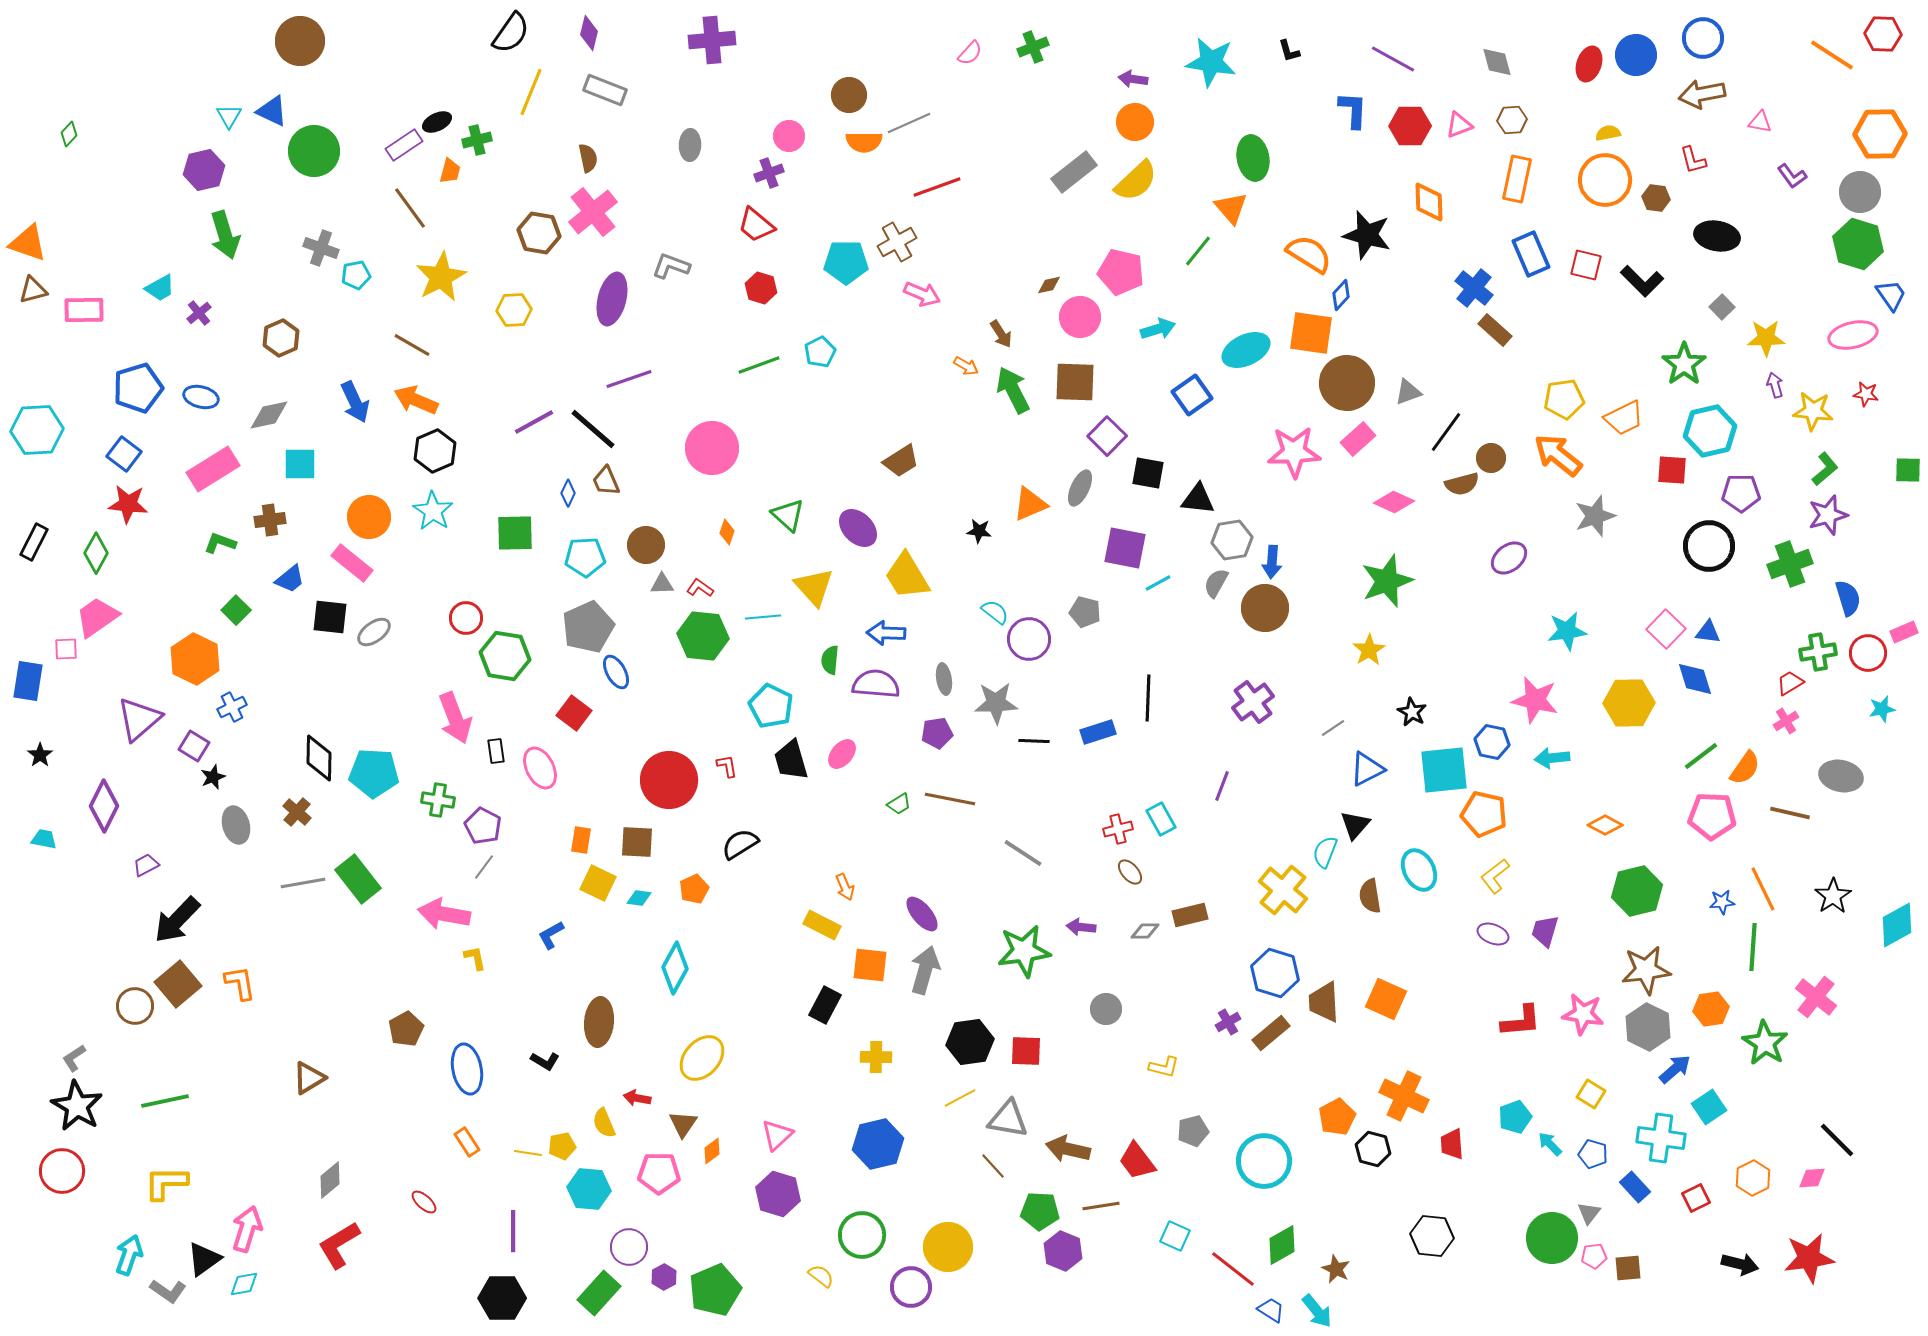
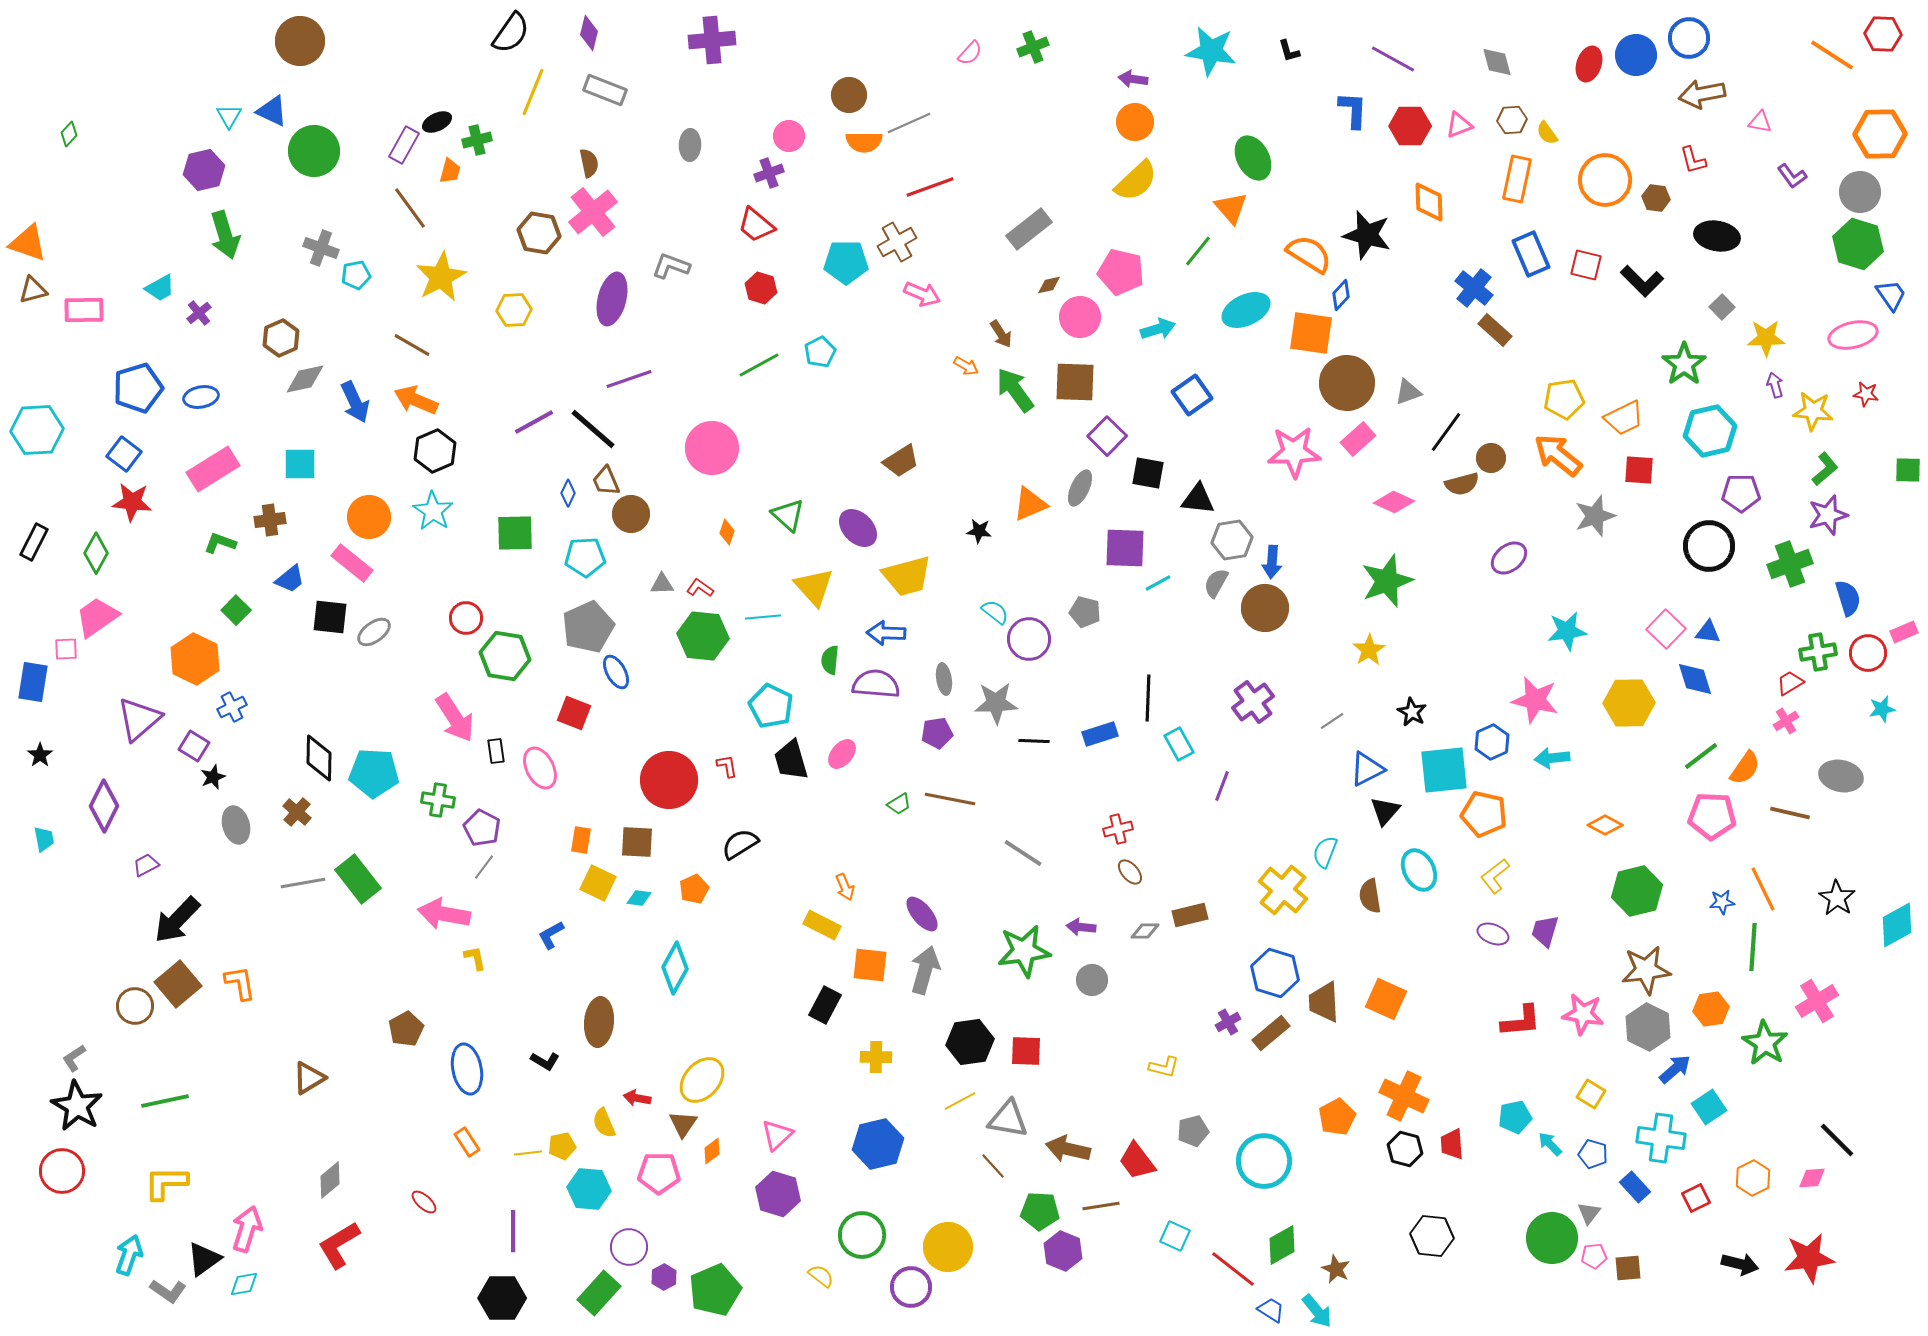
blue circle at (1703, 38): moved 14 px left
cyan star at (1211, 62): moved 11 px up
yellow line at (531, 92): moved 2 px right
yellow semicircle at (1608, 133): moved 61 px left; rotated 115 degrees counterclockwise
purple rectangle at (404, 145): rotated 27 degrees counterclockwise
brown semicircle at (588, 158): moved 1 px right, 5 px down
green ellipse at (1253, 158): rotated 18 degrees counterclockwise
gray rectangle at (1074, 172): moved 45 px left, 57 px down
red line at (937, 187): moved 7 px left
cyan ellipse at (1246, 350): moved 40 px up
green line at (759, 365): rotated 9 degrees counterclockwise
green arrow at (1013, 390): moved 2 px right; rotated 9 degrees counterclockwise
blue ellipse at (201, 397): rotated 24 degrees counterclockwise
gray diamond at (269, 415): moved 36 px right, 36 px up
red square at (1672, 470): moved 33 px left
red star at (128, 504): moved 4 px right, 2 px up
brown circle at (646, 545): moved 15 px left, 31 px up
purple square at (1125, 548): rotated 9 degrees counterclockwise
yellow trapezoid at (907, 576): rotated 74 degrees counterclockwise
blue rectangle at (28, 681): moved 5 px right, 1 px down
red square at (574, 713): rotated 16 degrees counterclockwise
pink arrow at (455, 718): rotated 12 degrees counterclockwise
gray line at (1333, 728): moved 1 px left, 7 px up
blue rectangle at (1098, 732): moved 2 px right, 2 px down
blue hexagon at (1492, 742): rotated 24 degrees clockwise
cyan rectangle at (1161, 819): moved 18 px right, 75 px up
black triangle at (1355, 825): moved 30 px right, 14 px up
purple pentagon at (483, 826): moved 1 px left, 2 px down
cyan trapezoid at (44, 839): rotated 68 degrees clockwise
black star at (1833, 896): moved 4 px right, 2 px down; rotated 6 degrees counterclockwise
pink cross at (1816, 997): moved 1 px right, 4 px down; rotated 21 degrees clockwise
gray circle at (1106, 1009): moved 14 px left, 29 px up
yellow ellipse at (702, 1058): moved 22 px down
yellow line at (960, 1098): moved 3 px down
cyan pentagon at (1515, 1117): rotated 8 degrees clockwise
black hexagon at (1373, 1149): moved 32 px right
yellow line at (528, 1153): rotated 16 degrees counterclockwise
